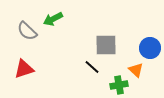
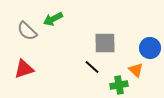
gray square: moved 1 px left, 2 px up
